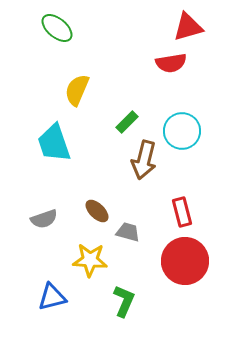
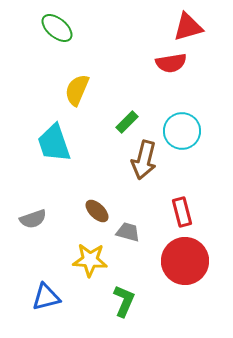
gray semicircle: moved 11 px left
blue triangle: moved 6 px left
